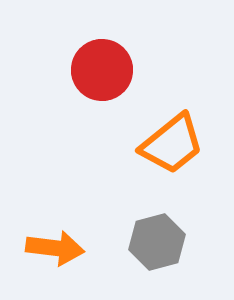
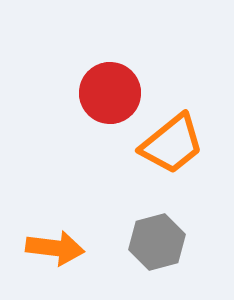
red circle: moved 8 px right, 23 px down
